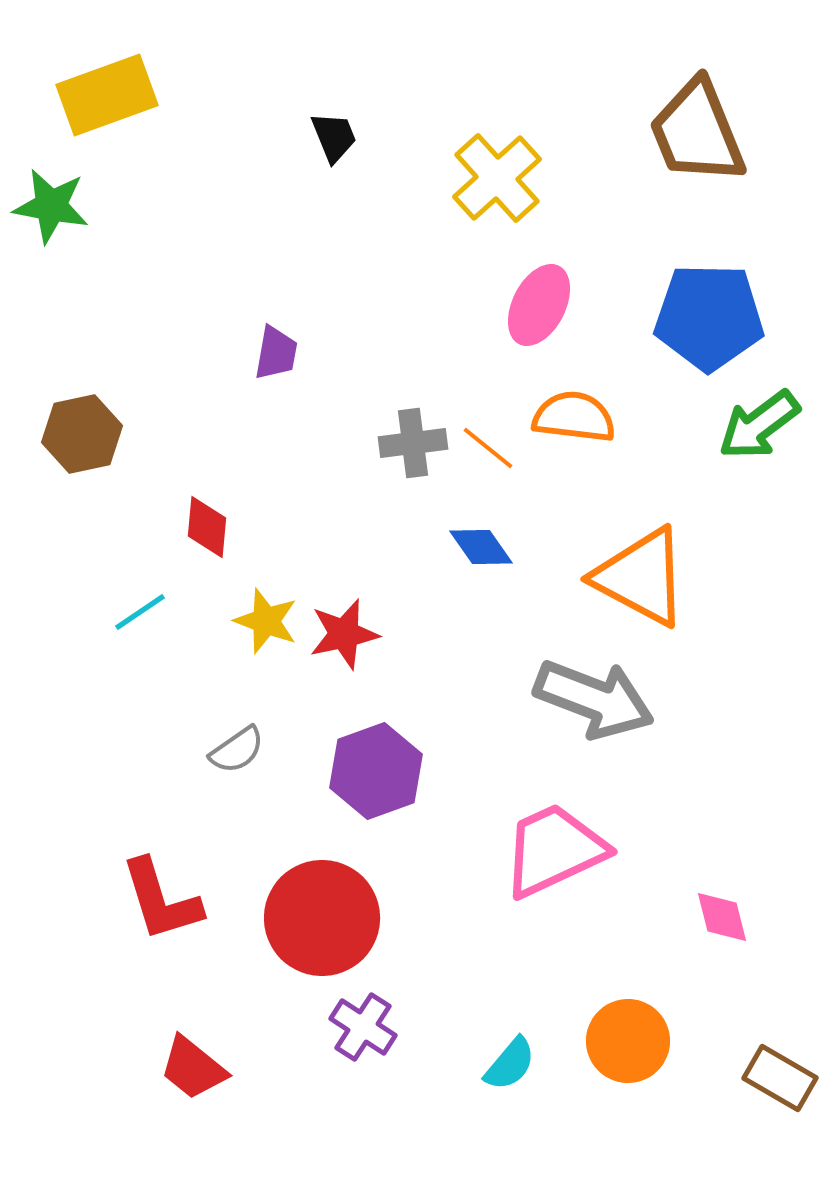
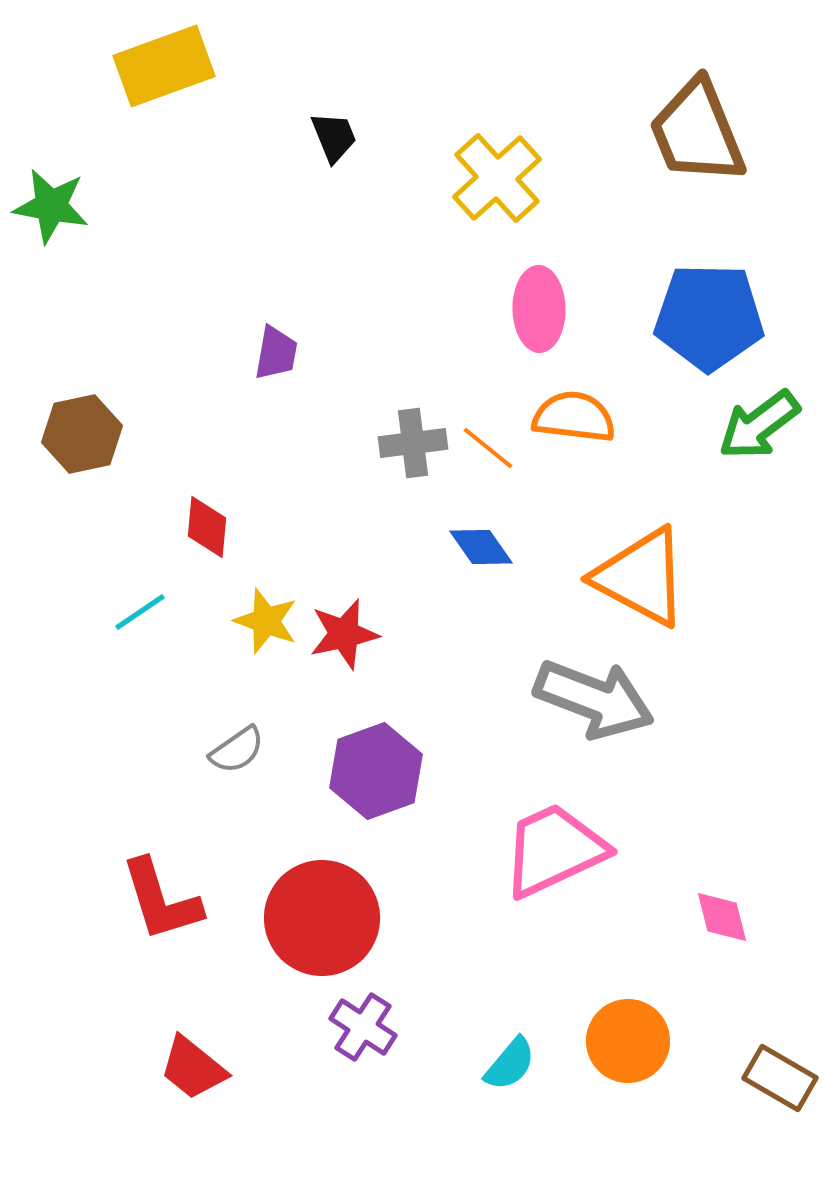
yellow rectangle: moved 57 px right, 29 px up
pink ellipse: moved 4 px down; rotated 28 degrees counterclockwise
